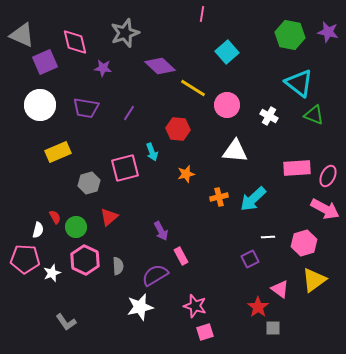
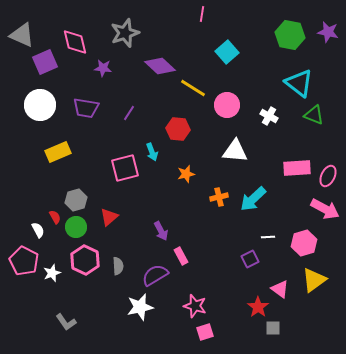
gray hexagon at (89, 183): moved 13 px left, 17 px down
white semicircle at (38, 230): rotated 42 degrees counterclockwise
pink pentagon at (25, 259): moved 1 px left, 2 px down; rotated 24 degrees clockwise
